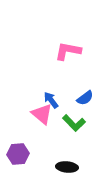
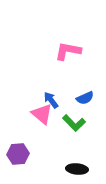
blue semicircle: rotated 12 degrees clockwise
black ellipse: moved 10 px right, 2 px down
